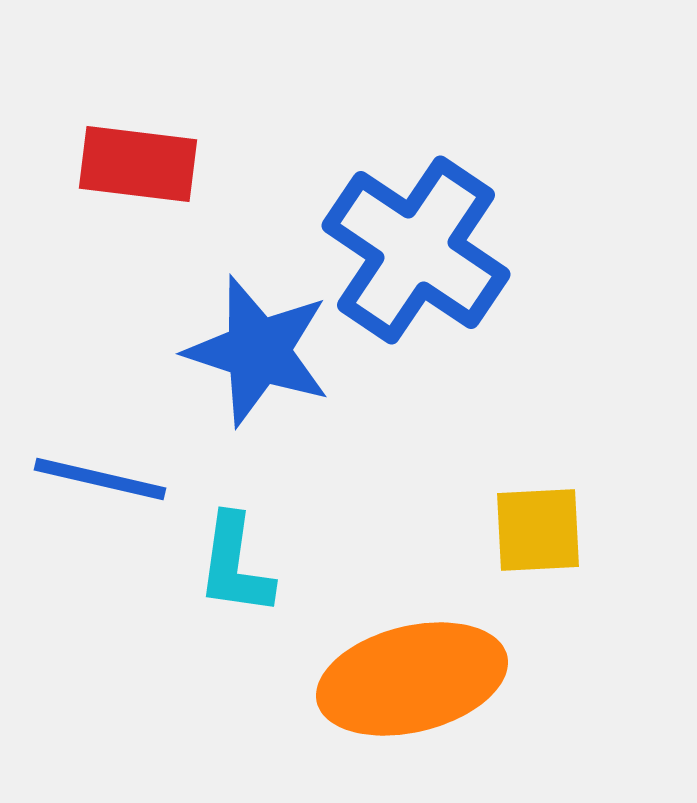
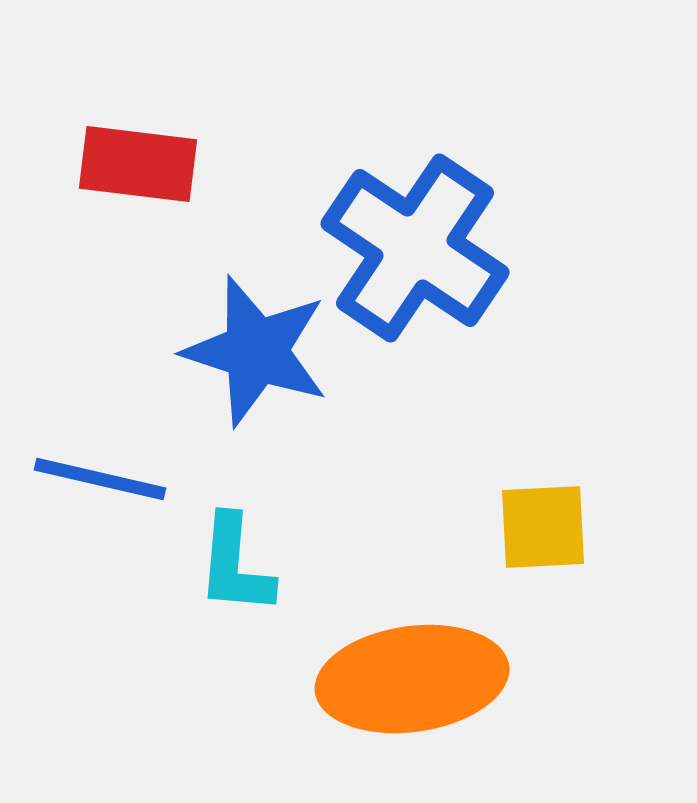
blue cross: moved 1 px left, 2 px up
blue star: moved 2 px left
yellow square: moved 5 px right, 3 px up
cyan L-shape: rotated 3 degrees counterclockwise
orange ellipse: rotated 6 degrees clockwise
